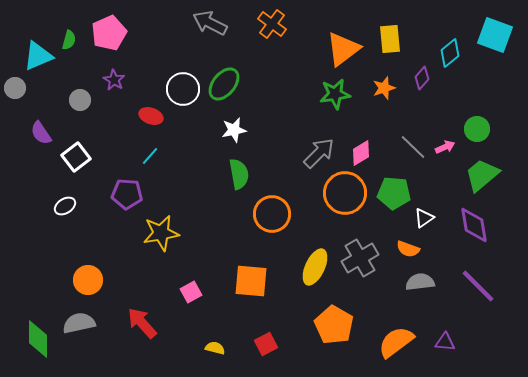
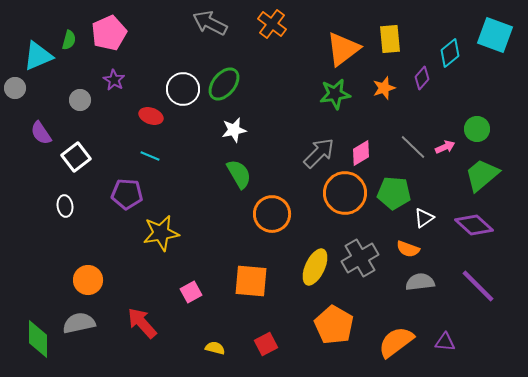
cyan line at (150, 156): rotated 72 degrees clockwise
green semicircle at (239, 174): rotated 20 degrees counterclockwise
white ellipse at (65, 206): rotated 65 degrees counterclockwise
purple diamond at (474, 225): rotated 39 degrees counterclockwise
